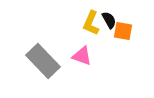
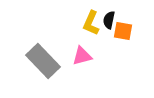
black semicircle: rotated 138 degrees counterclockwise
pink triangle: rotated 35 degrees counterclockwise
